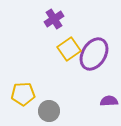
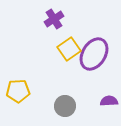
yellow pentagon: moved 5 px left, 3 px up
gray circle: moved 16 px right, 5 px up
